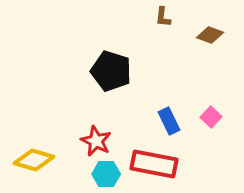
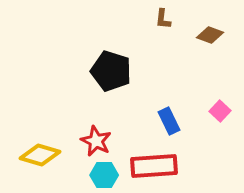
brown L-shape: moved 2 px down
pink square: moved 9 px right, 6 px up
yellow diamond: moved 6 px right, 5 px up
red rectangle: moved 2 px down; rotated 15 degrees counterclockwise
cyan hexagon: moved 2 px left, 1 px down
